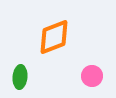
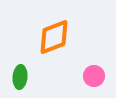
pink circle: moved 2 px right
